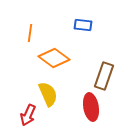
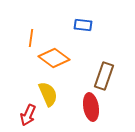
orange line: moved 1 px right, 5 px down
